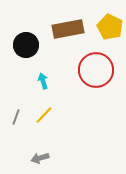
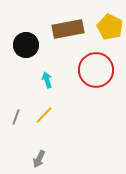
cyan arrow: moved 4 px right, 1 px up
gray arrow: moved 1 px left, 1 px down; rotated 48 degrees counterclockwise
